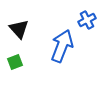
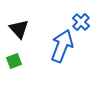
blue cross: moved 6 px left, 2 px down; rotated 18 degrees counterclockwise
green square: moved 1 px left, 1 px up
